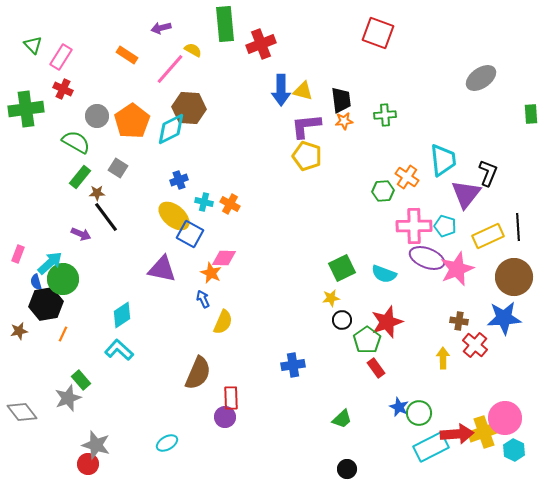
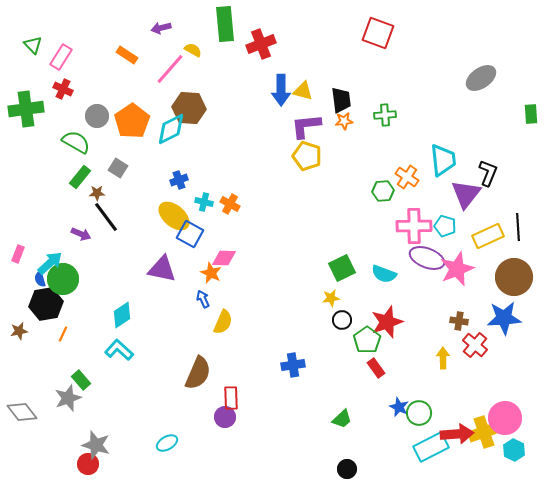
blue semicircle at (36, 282): moved 4 px right, 3 px up
